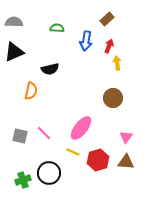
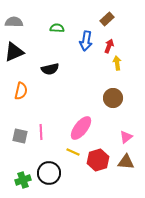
orange semicircle: moved 10 px left
pink line: moved 3 px left, 1 px up; rotated 42 degrees clockwise
pink triangle: rotated 16 degrees clockwise
